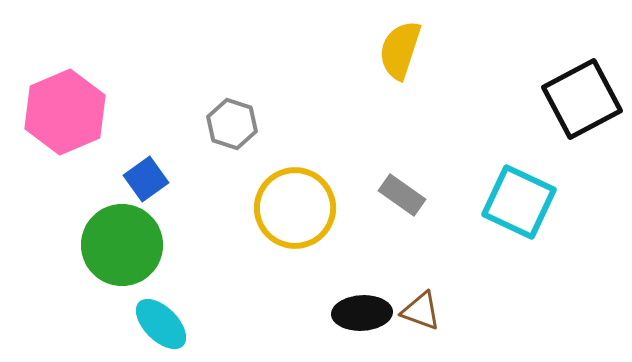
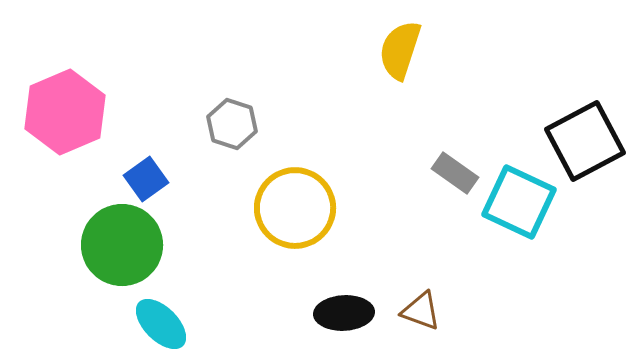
black square: moved 3 px right, 42 px down
gray rectangle: moved 53 px right, 22 px up
black ellipse: moved 18 px left
